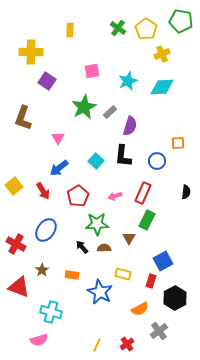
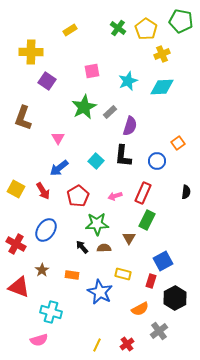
yellow rectangle at (70, 30): rotated 56 degrees clockwise
orange square at (178, 143): rotated 32 degrees counterclockwise
yellow square at (14, 186): moved 2 px right, 3 px down; rotated 24 degrees counterclockwise
